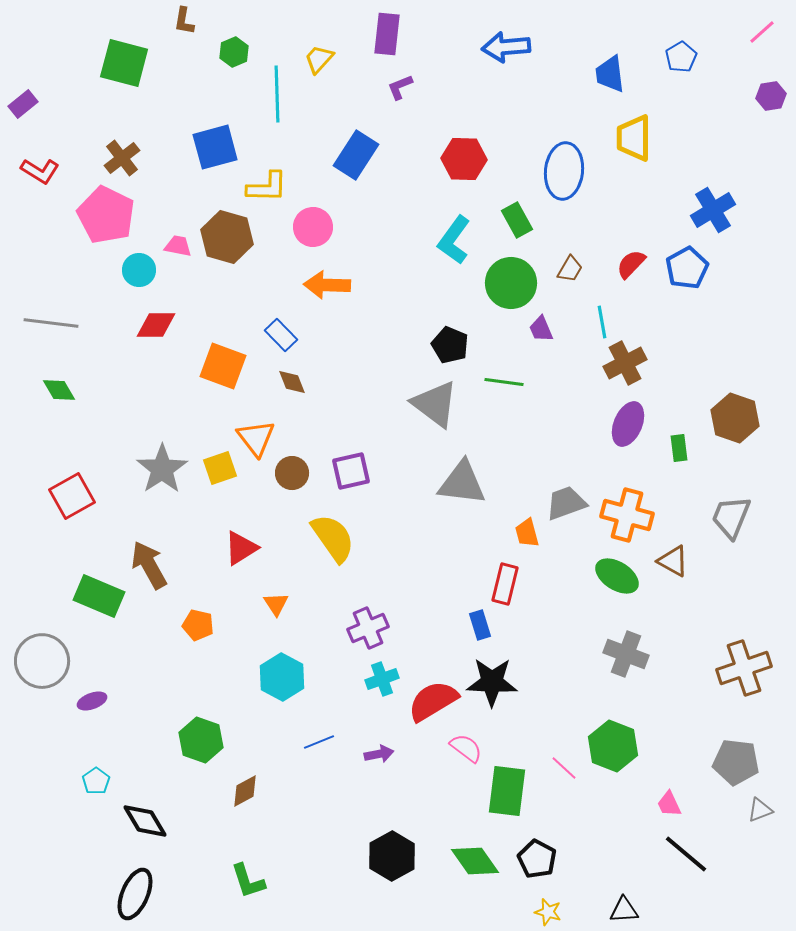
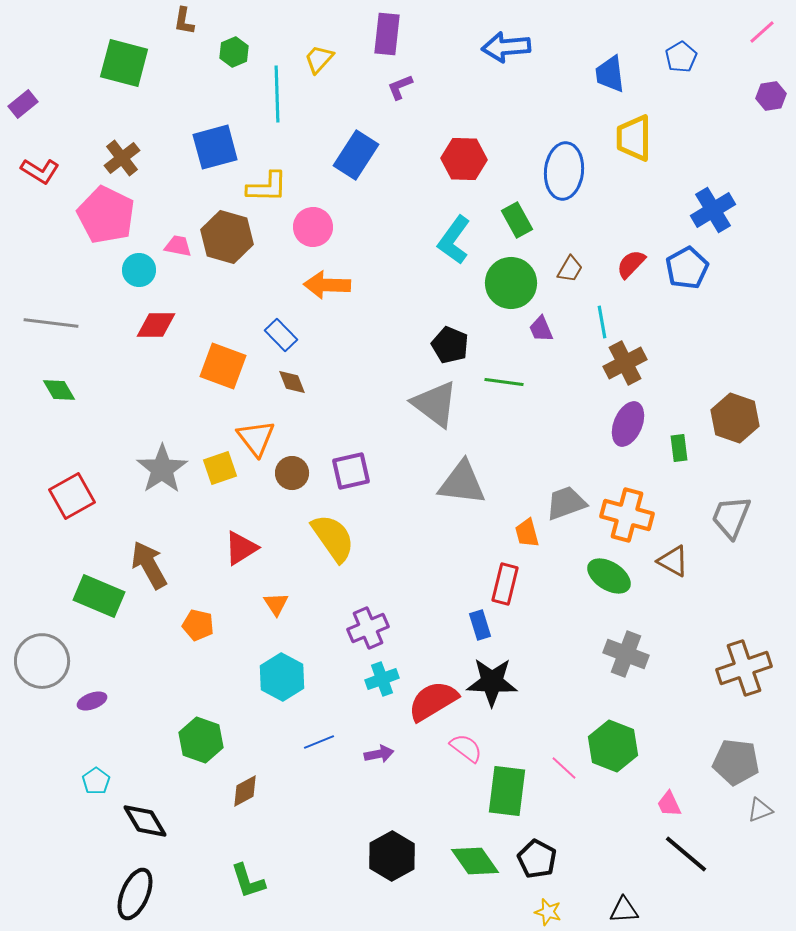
green ellipse at (617, 576): moved 8 px left
